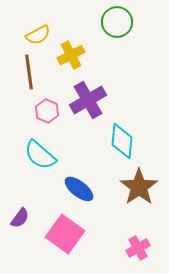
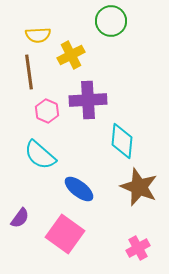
green circle: moved 6 px left, 1 px up
yellow semicircle: rotated 25 degrees clockwise
purple cross: rotated 27 degrees clockwise
brown star: rotated 15 degrees counterclockwise
